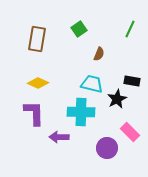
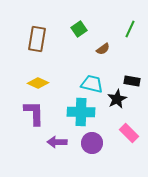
brown semicircle: moved 4 px right, 5 px up; rotated 32 degrees clockwise
pink rectangle: moved 1 px left, 1 px down
purple arrow: moved 2 px left, 5 px down
purple circle: moved 15 px left, 5 px up
